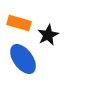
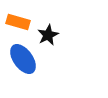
orange rectangle: moved 1 px left, 1 px up
